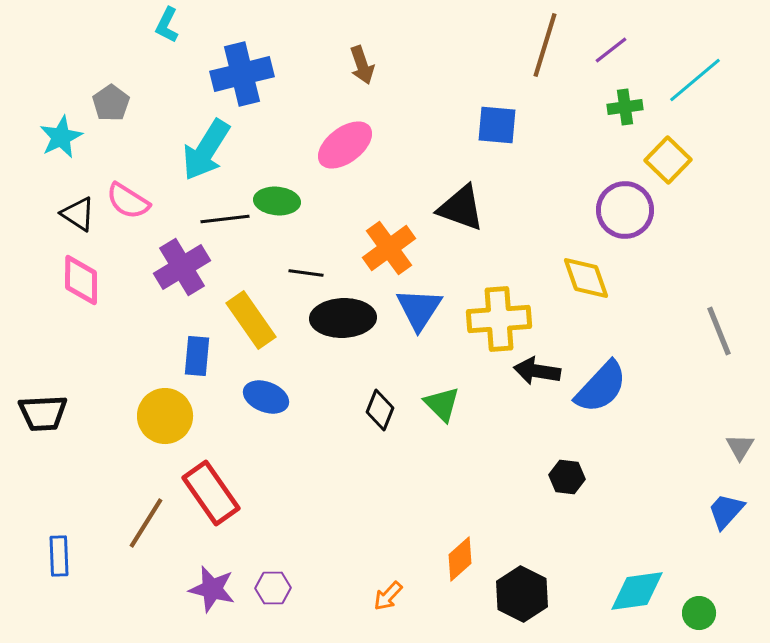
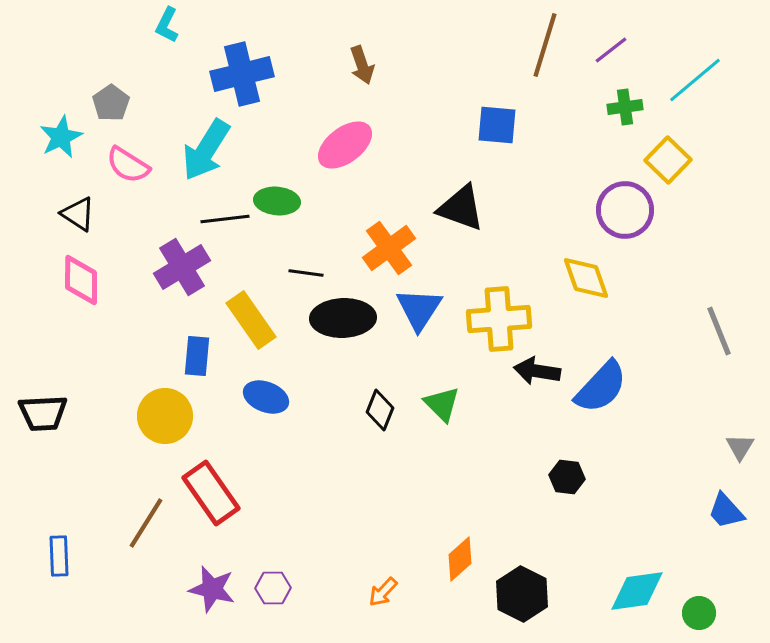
pink semicircle at (128, 201): moved 36 px up
blue trapezoid at (726, 511): rotated 84 degrees counterclockwise
orange arrow at (388, 596): moved 5 px left, 4 px up
